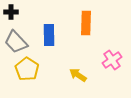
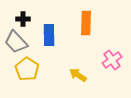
black cross: moved 12 px right, 7 px down
